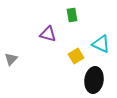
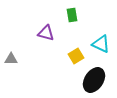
purple triangle: moved 2 px left, 1 px up
gray triangle: rotated 48 degrees clockwise
black ellipse: rotated 25 degrees clockwise
